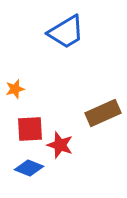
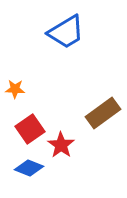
orange star: rotated 18 degrees clockwise
brown rectangle: rotated 12 degrees counterclockwise
red square: rotated 32 degrees counterclockwise
red star: moved 1 px right; rotated 16 degrees clockwise
